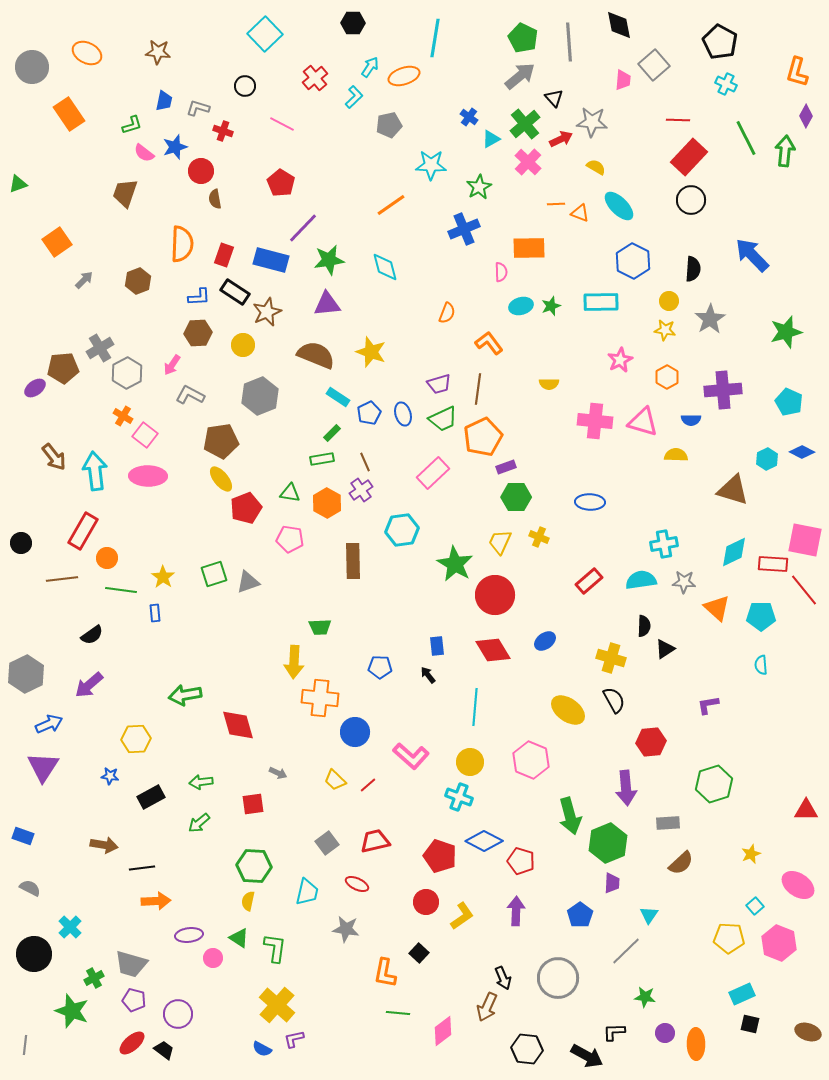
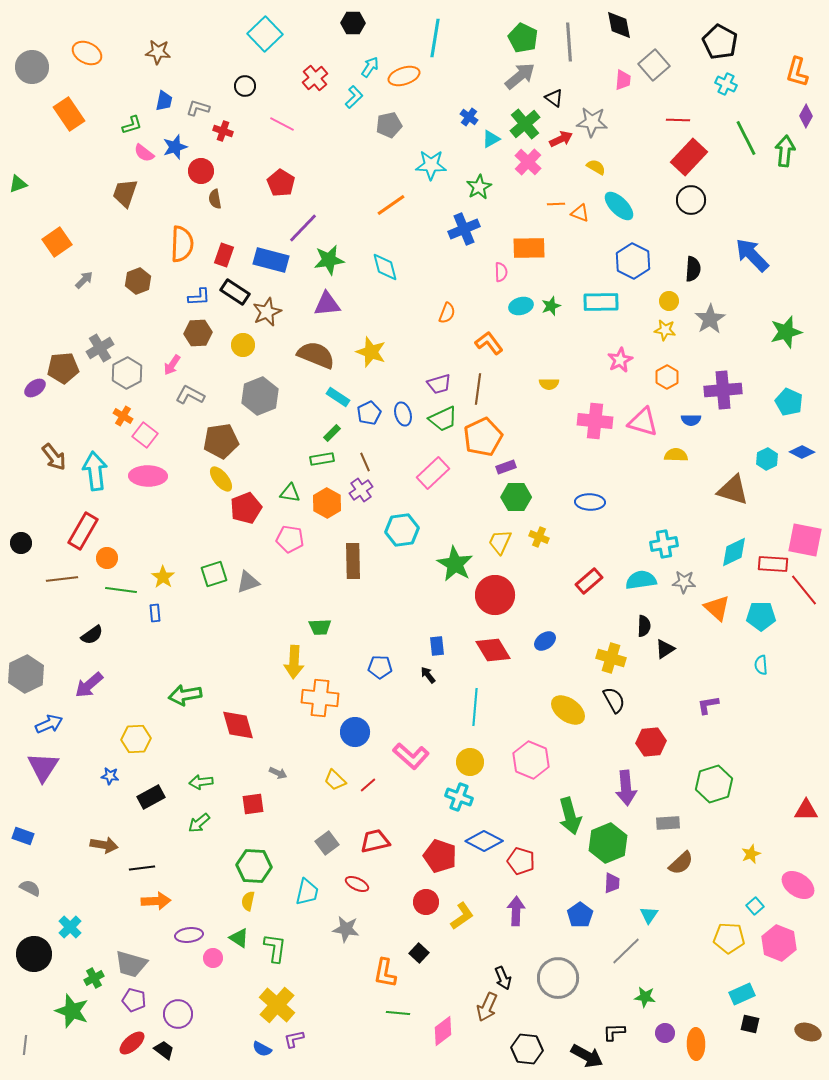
black triangle at (554, 98): rotated 12 degrees counterclockwise
